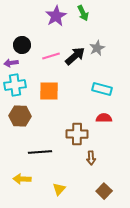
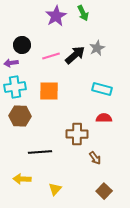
black arrow: moved 1 px up
cyan cross: moved 2 px down
brown arrow: moved 4 px right; rotated 32 degrees counterclockwise
yellow triangle: moved 4 px left
